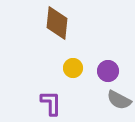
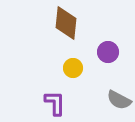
brown diamond: moved 9 px right
purple circle: moved 19 px up
purple L-shape: moved 4 px right
